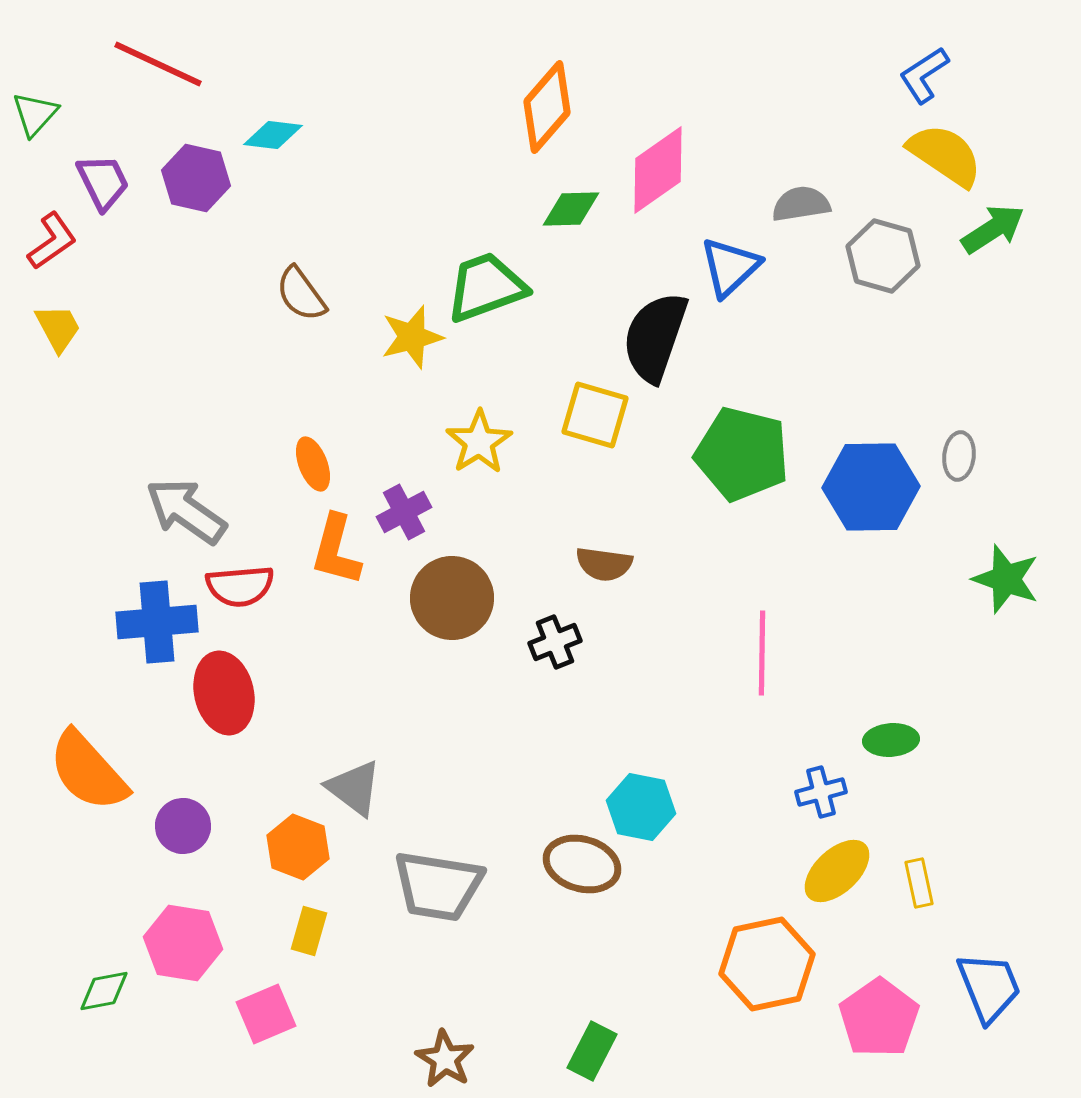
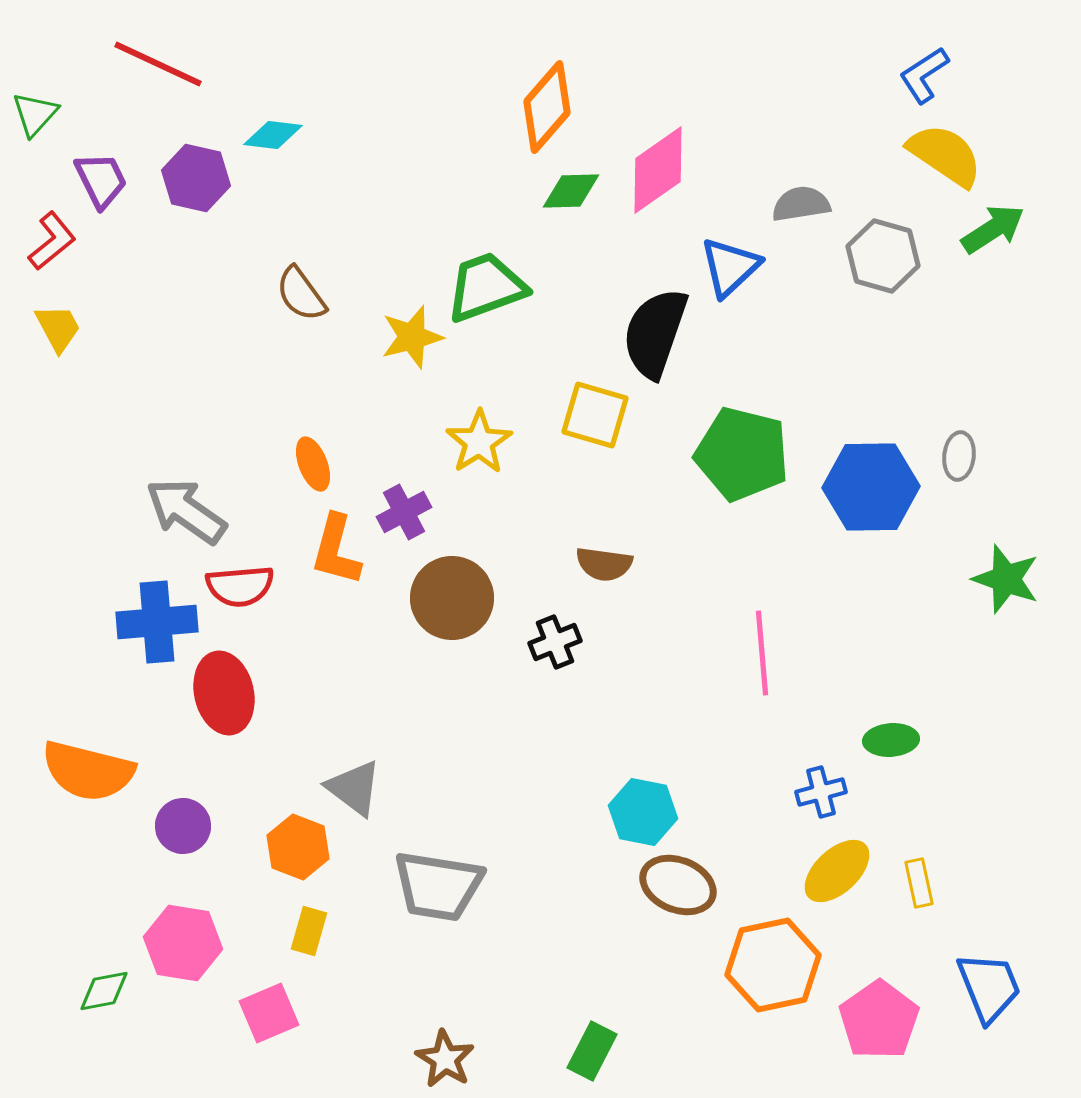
purple trapezoid at (103, 182): moved 2 px left, 2 px up
green diamond at (571, 209): moved 18 px up
red L-shape at (52, 241): rotated 4 degrees counterclockwise
black semicircle at (655, 337): moved 4 px up
pink line at (762, 653): rotated 6 degrees counterclockwise
orange semicircle at (88, 771): rotated 34 degrees counterclockwise
cyan hexagon at (641, 807): moved 2 px right, 5 px down
brown ellipse at (582, 864): moved 96 px right, 21 px down; rotated 6 degrees clockwise
orange hexagon at (767, 964): moved 6 px right, 1 px down
pink square at (266, 1014): moved 3 px right, 1 px up
pink pentagon at (879, 1018): moved 2 px down
